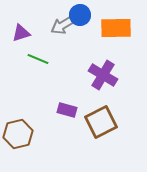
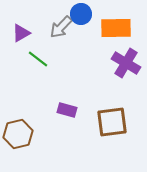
blue circle: moved 1 px right, 1 px up
gray arrow: moved 2 px left, 2 px down; rotated 15 degrees counterclockwise
purple triangle: rotated 12 degrees counterclockwise
green line: rotated 15 degrees clockwise
purple cross: moved 23 px right, 12 px up
brown square: moved 11 px right; rotated 20 degrees clockwise
